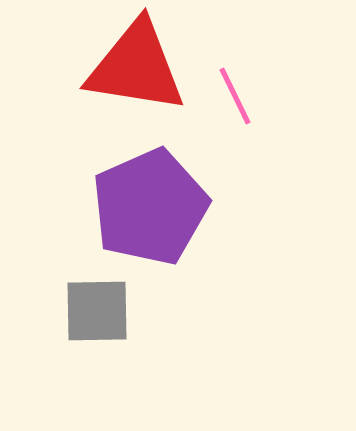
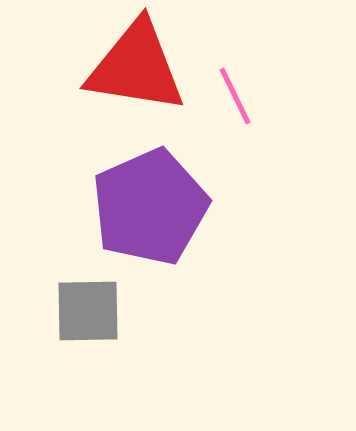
gray square: moved 9 px left
